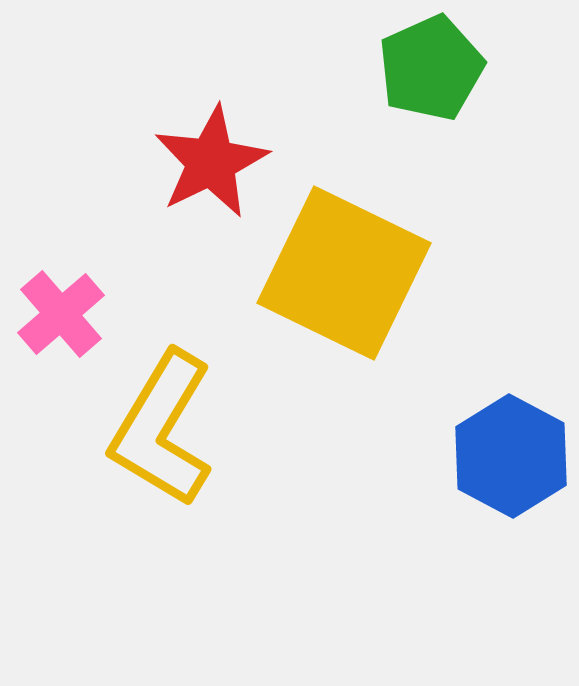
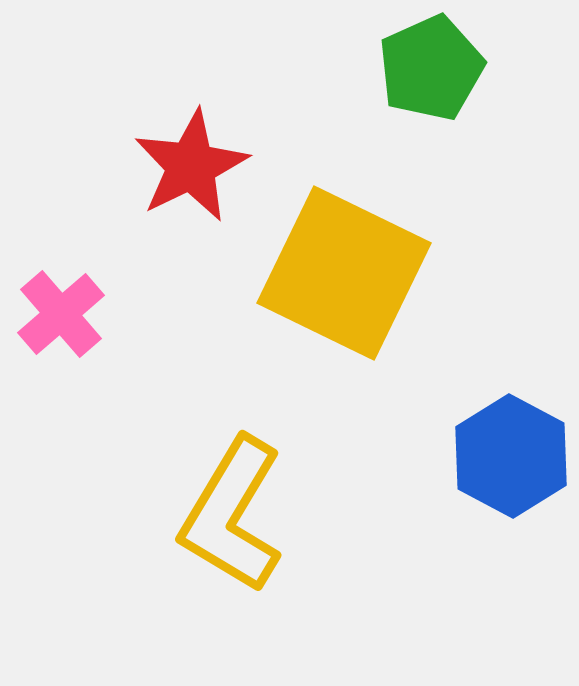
red star: moved 20 px left, 4 px down
yellow L-shape: moved 70 px right, 86 px down
